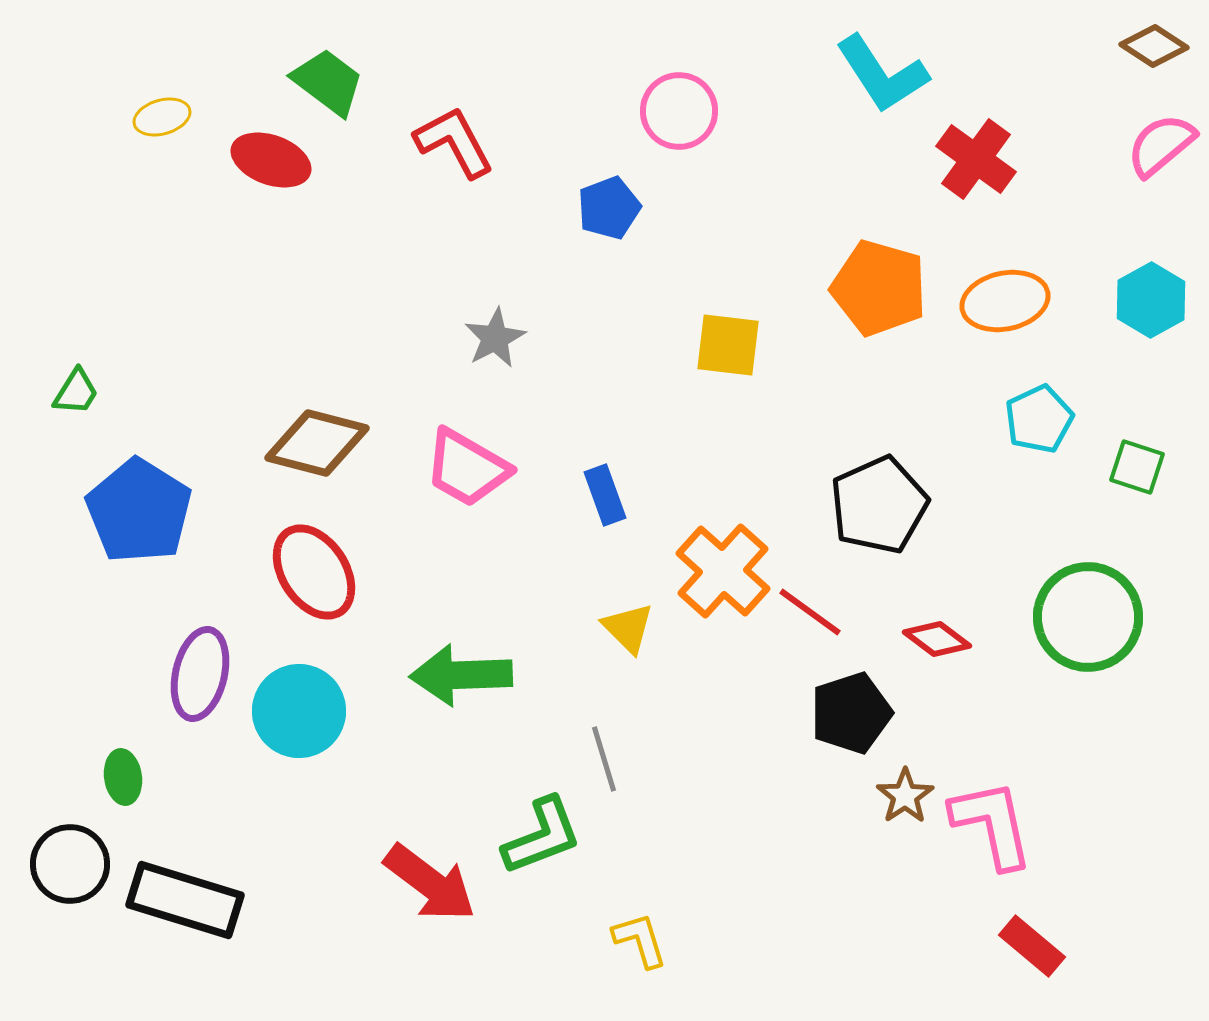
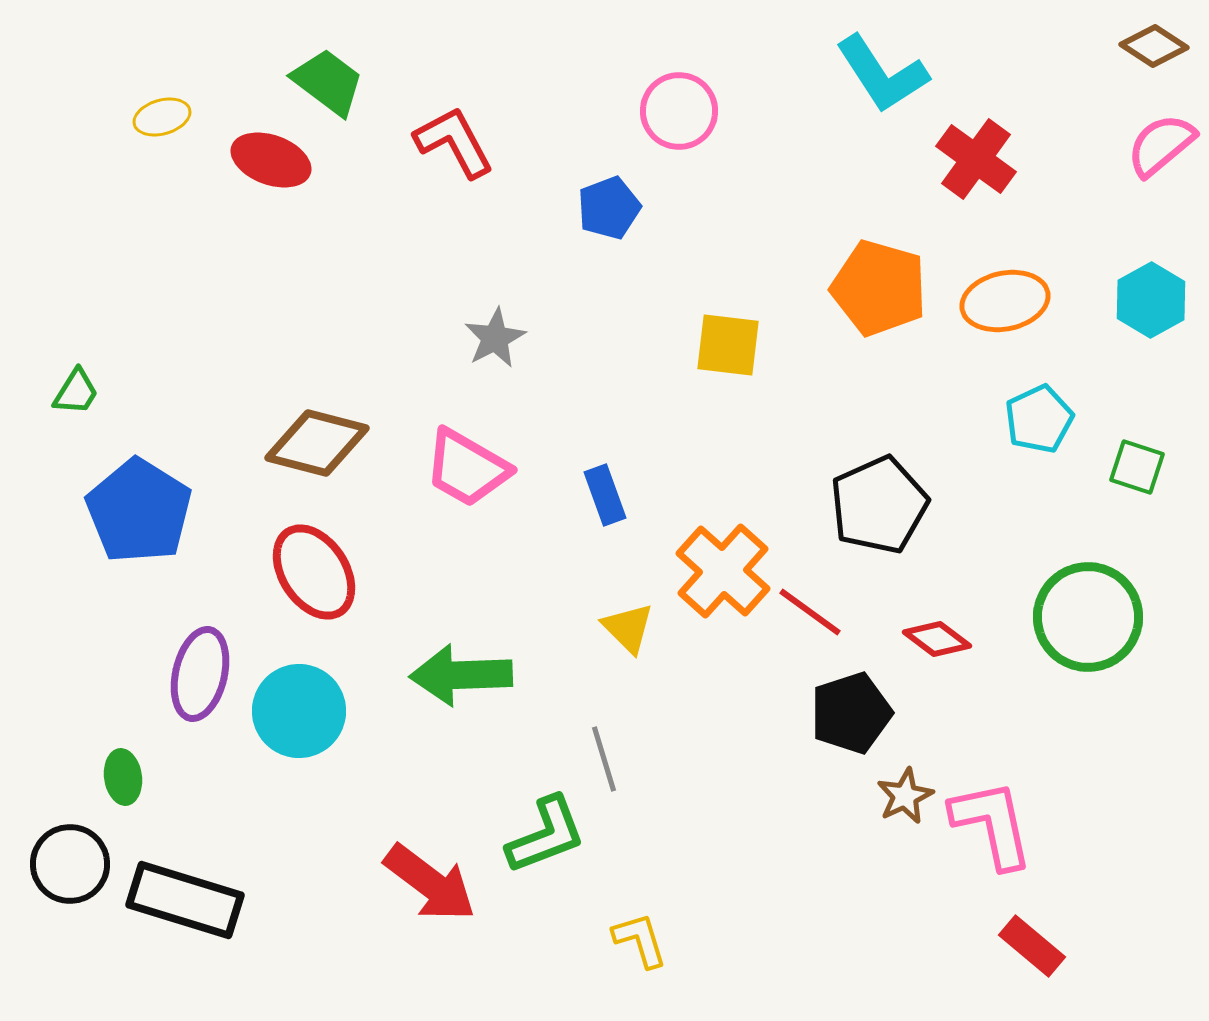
brown star at (905, 796): rotated 8 degrees clockwise
green L-shape at (542, 836): moved 4 px right, 1 px up
